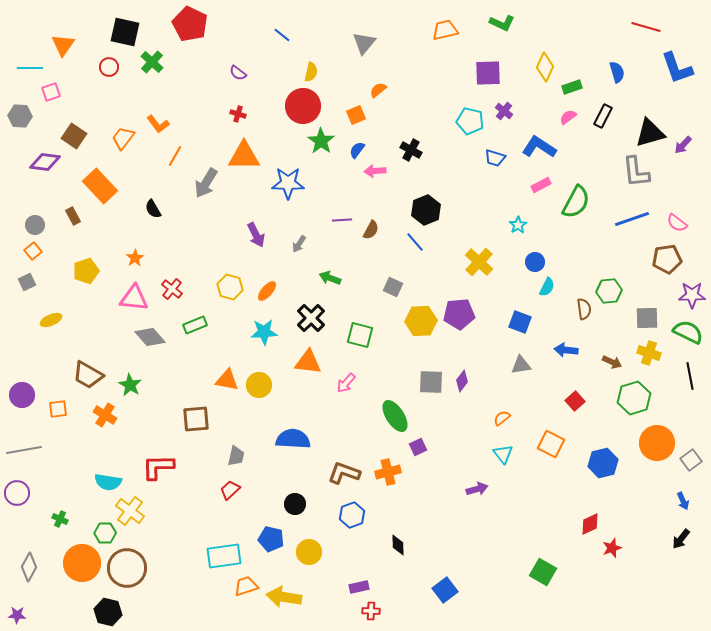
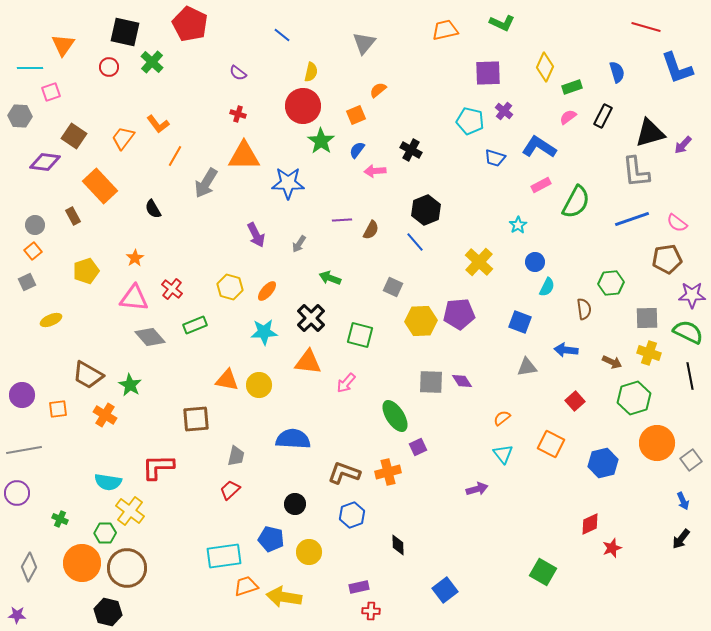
green hexagon at (609, 291): moved 2 px right, 8 px up
gray triangle at (521, 365): moved 6 px right, 2 px down
purple diamond at (462, 381): rotated 70 degrees counterclockwise
